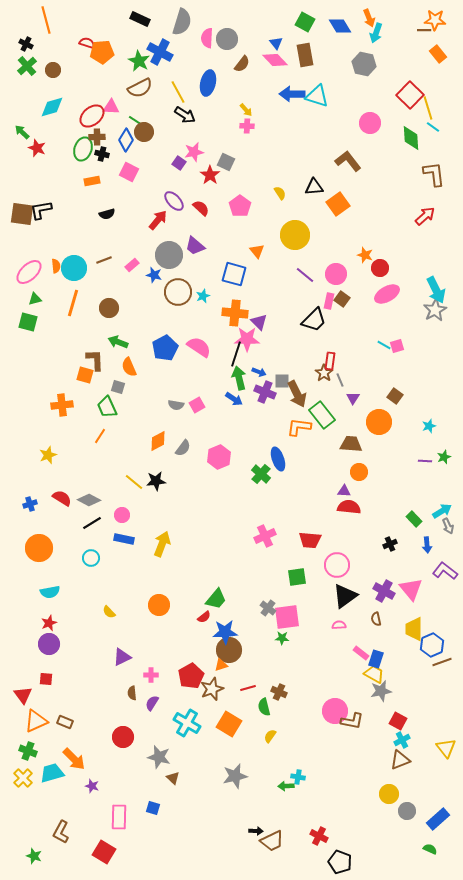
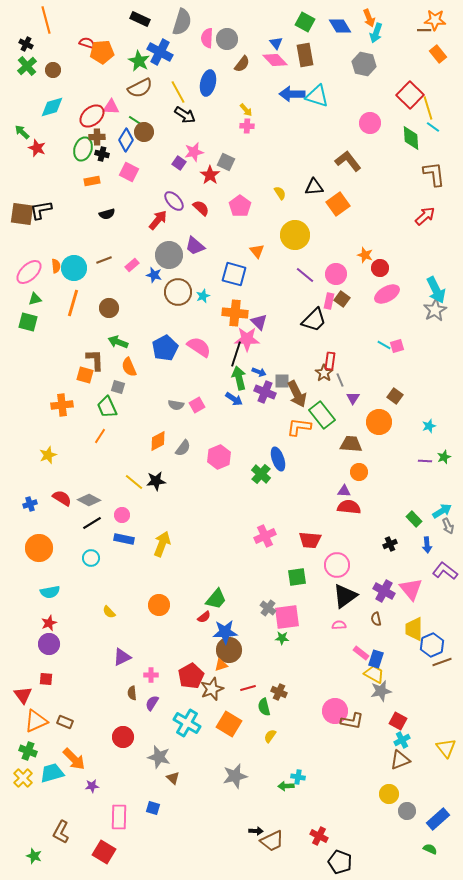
purple star at (92, 786): rotated 24 degrees counterclockwise
